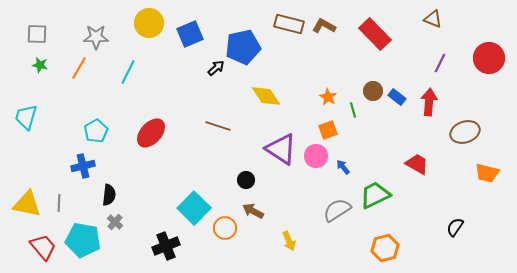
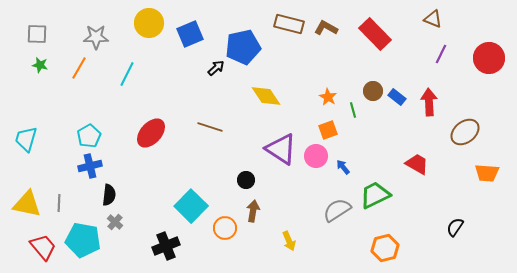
brown L-shape at (324, 26): moved 2 px right, 2 px down
purple line at (440, 63): moved 1 px right, 9 px up
cyan line at (128, 72): moved 1 px left, 2 px down
red arrow at (429, 102): rotated 8 degrees counterclockwise
cyan trapezoid at (26, 117): moved 22 px down
brown line at (218, 126): moved 8 px left, 1 px down
cyan pentagon at (96, 131): moved 7 px left, 5 px down
brown ellipse at (465, 132): rotated 20 degrees counterclockwise
blue cross at (83, 166): moved 7 px right
orange trapezoid at (487, 173): rotated 10 degrees counterclockwise
cyan square at (194, 208): moved 3 px left, 2 px up
brown arrow at (253, 211): rotated 70 degrees clockwise
